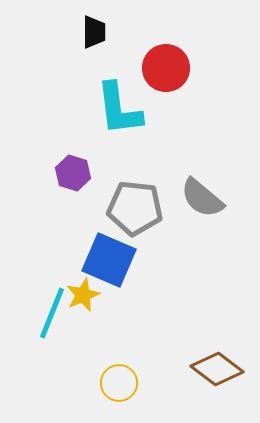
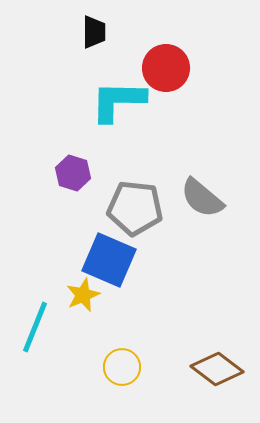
cyan L-shape: moved 1 px left, 8 px up; rotated 98 degrees clockwise
cyan line: moved 17 px left, 14 px down
yellow circle: moved 3 px right, 16 px up
